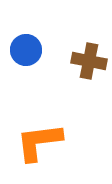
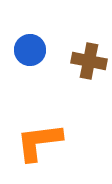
blue circle: moved 4 px right
